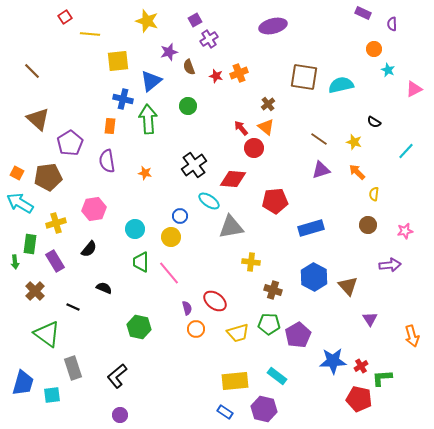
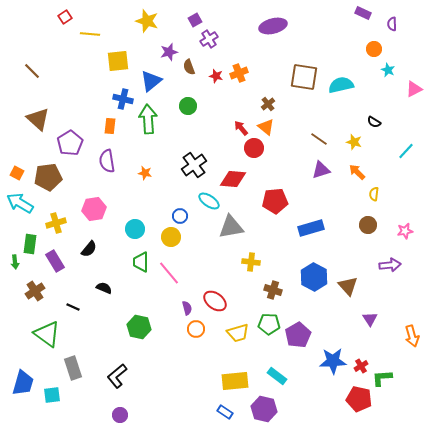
brown cross at (35, 291): rotated 12 degrees clockwise
